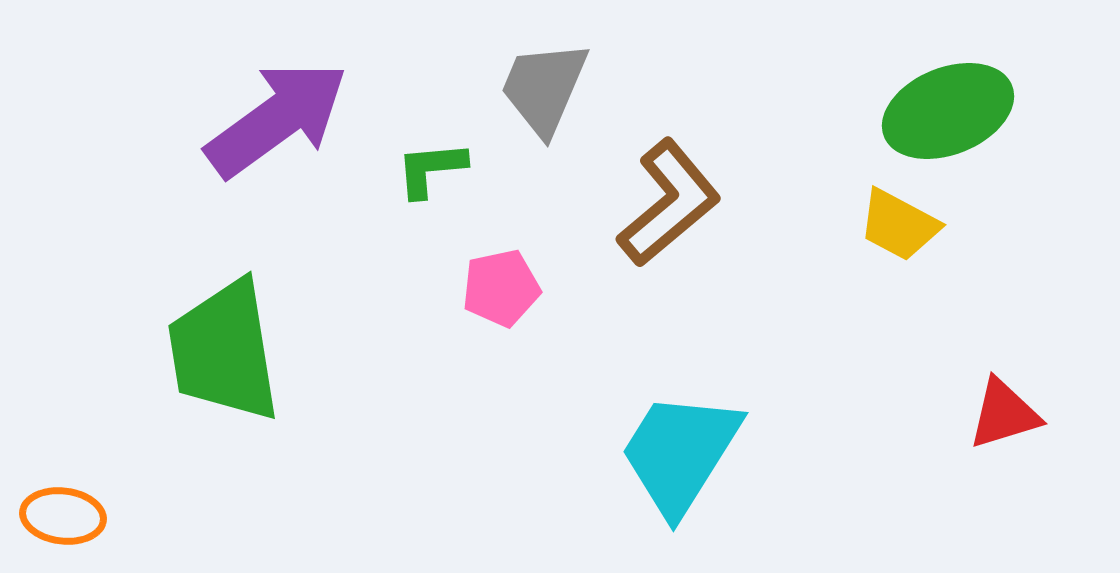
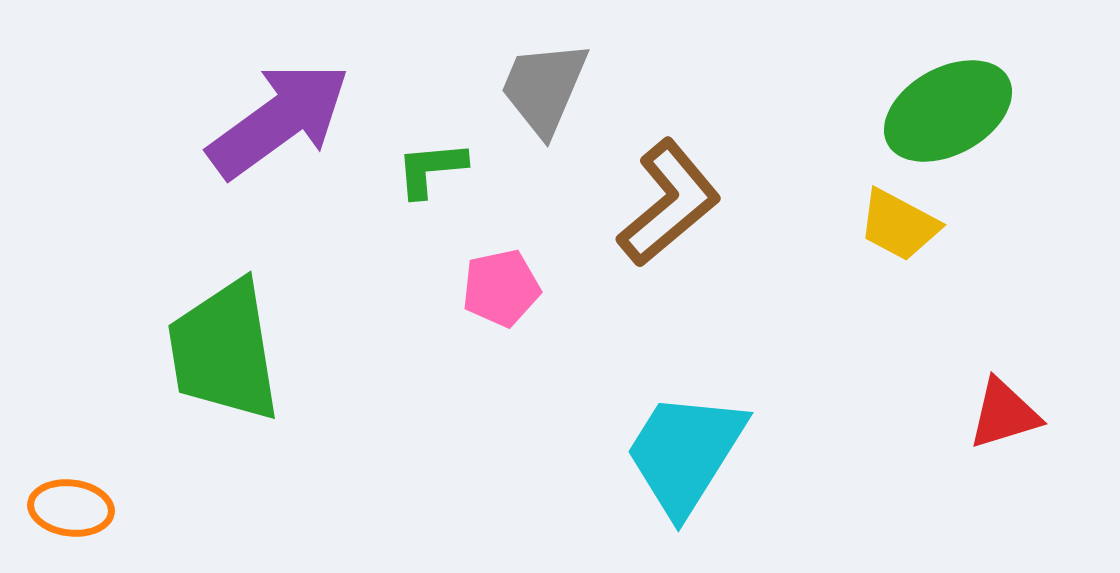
green ellipse: rotated 7 degrees counterclockwise
purple arrow: moved 2 px right, 1 px down
cyan trapezoid: moved 5 px right
orange ellipse: moved 8 px right, 8 px up
